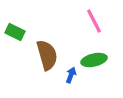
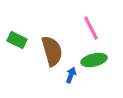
pink line: moved 3 px left, 7 px down
green rectangle: moved 2 px right, 8 px down
brown semicircle: moved 5 px right, 4 px up
